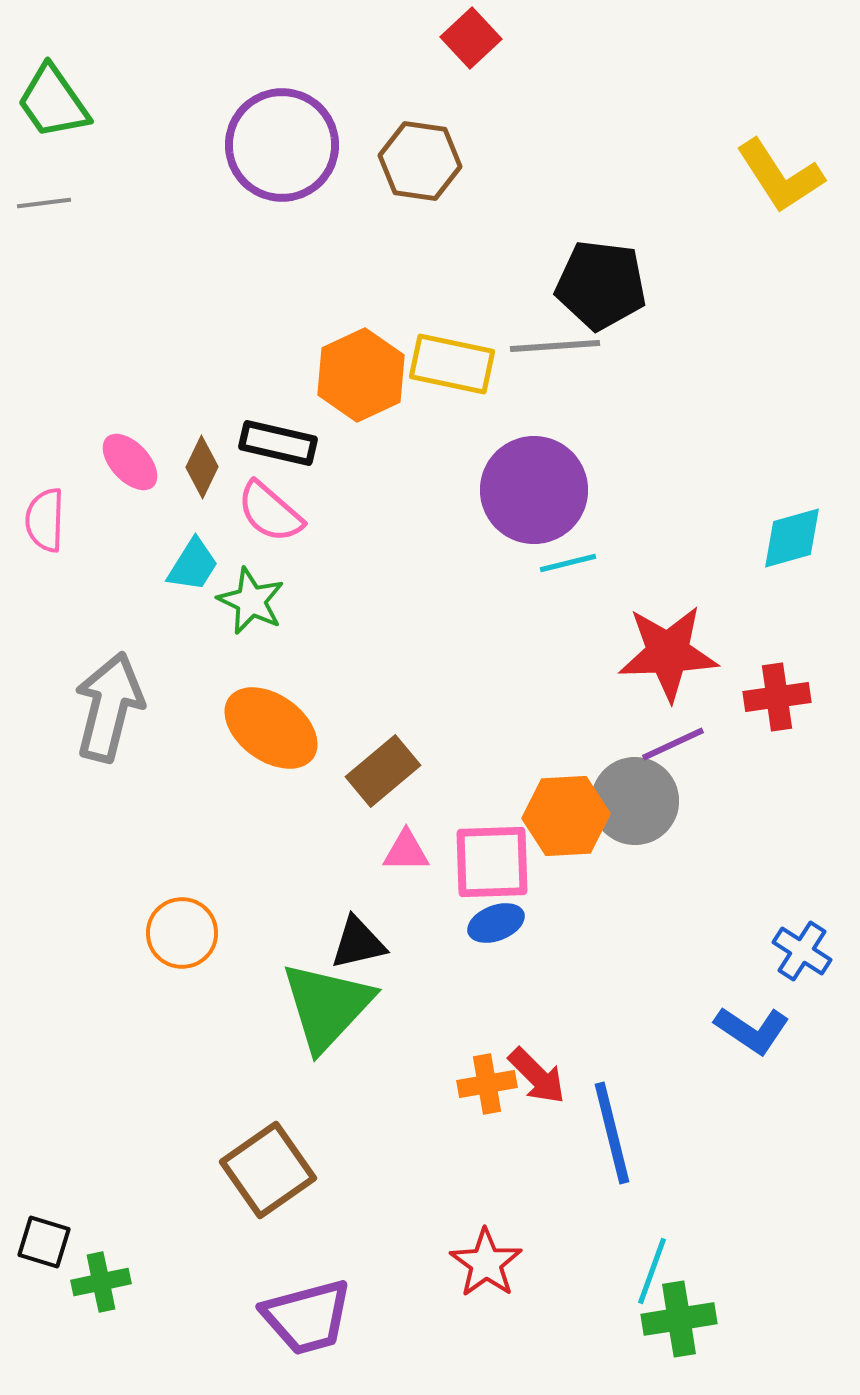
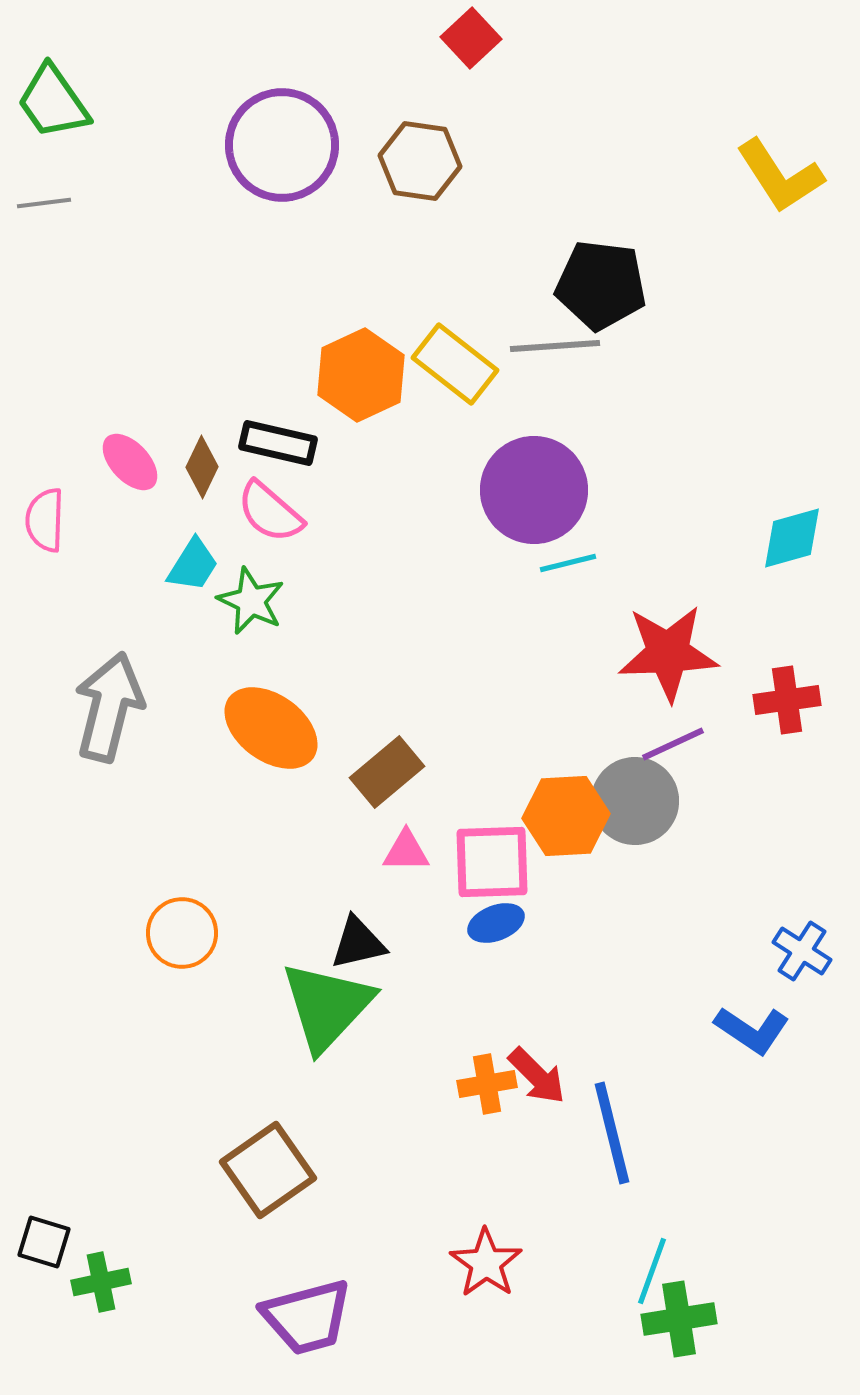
yellow rectangle at (452, 364): moved 3 px right; rotated 26 degrees clockwise
red cross at (777, 697): moved 10 px right, 3 px down
brown rectangle at (383, 771): moved 4 px right, 1 px down
